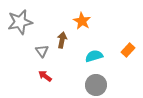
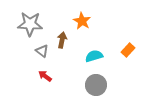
gray star: moved 10 px right, 2 px down; rotated 15 degrees clockwise
gray triangle: rotated 16 degrees counterclockwise
